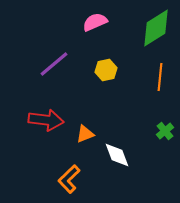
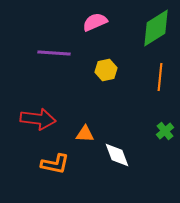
purple line: moved 11 px up; rotated 44 degrees clockwise
red arrow: moved 8 px left, 1 px up
orange triangle: rotated 24 degrees clockwise
orange L-shape: moved 14 px left, 15 px up; rotated 124 degrees counterclockwise
